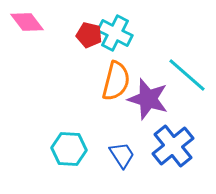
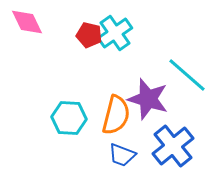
pink diamond: rotated 12 degrees clockwise
cyan cross: rotated 28 degrees clockwise
orange semicircle: moved 34 px down
cyan hexagon: moved 31 px up
blue trapezoid: rotated 144 degrees clockwise
